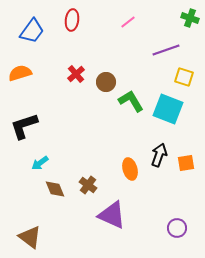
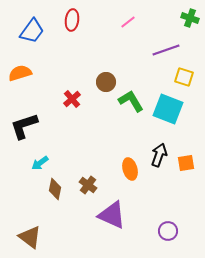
red cross: moved 4 px left, 25 px down
brown diamond: rotated 35 degrees clockwise
purple circle: moved 9 px left, 3 px down
